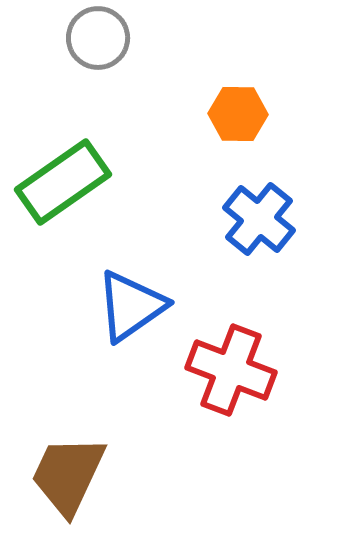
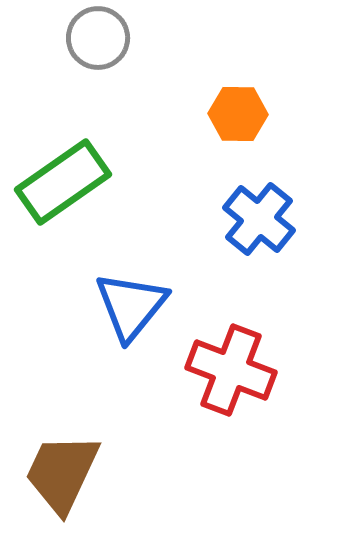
blue triangle: rotated 16 degrees counterclockwise
brown trapezoid: moved 6 px left, 2 px up
